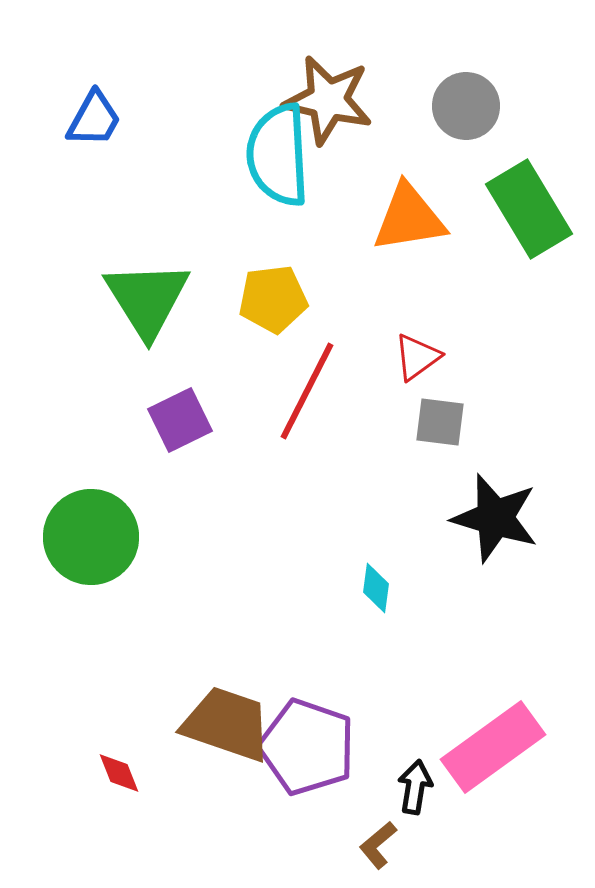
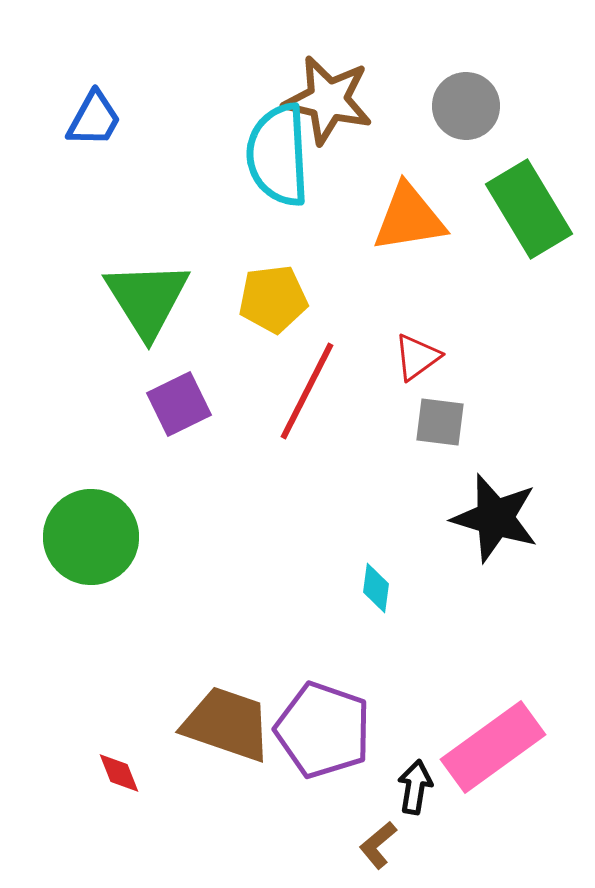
purple square: moved 1 px left, 16 px up
purple pentagon: moved 16 px right, 17 px up
